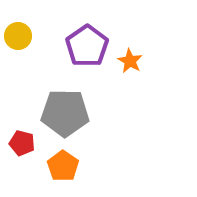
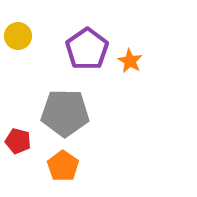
purple pentagon: moved 3 px down
red pentagon: moved 4 px left, 2 px up
